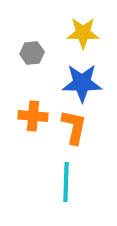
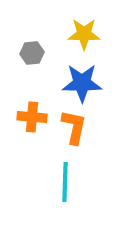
yellow star: moved 1 px right, 1 px down
orange cross: moved 1 px left, 1 px down
cyan line: moved 1 px left
